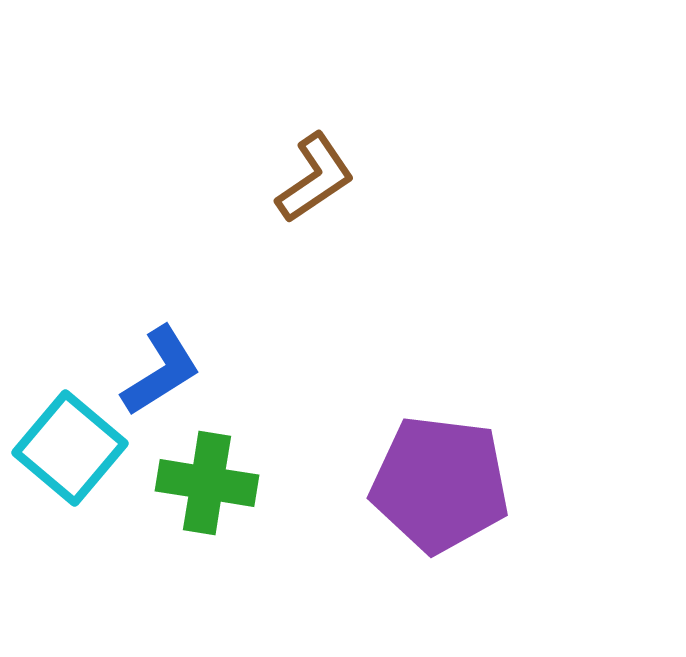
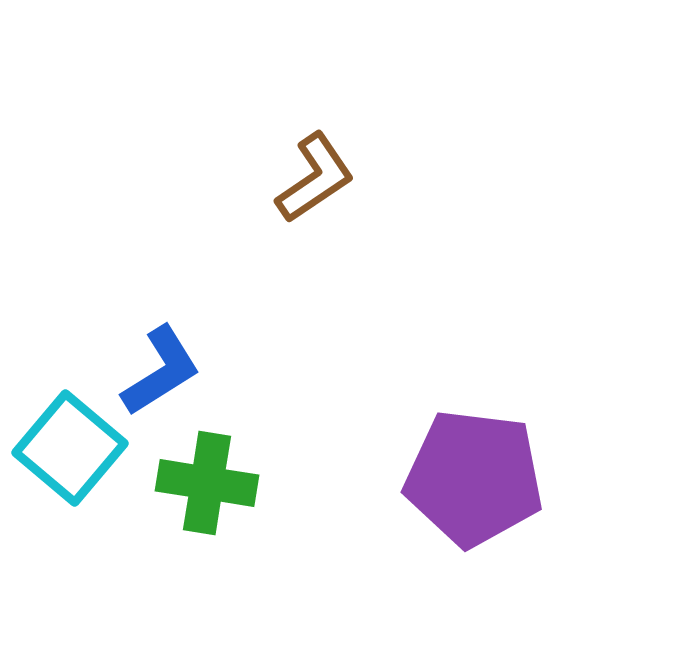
purple pentagon: moved 34 px right, 6 px up
